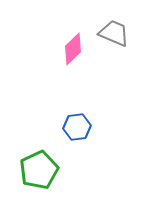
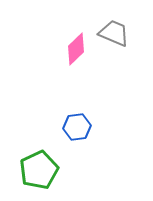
pink diamond: moved 3 px right
